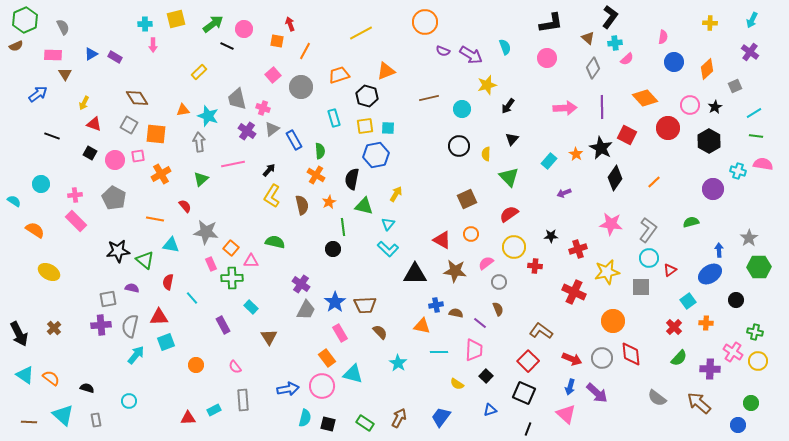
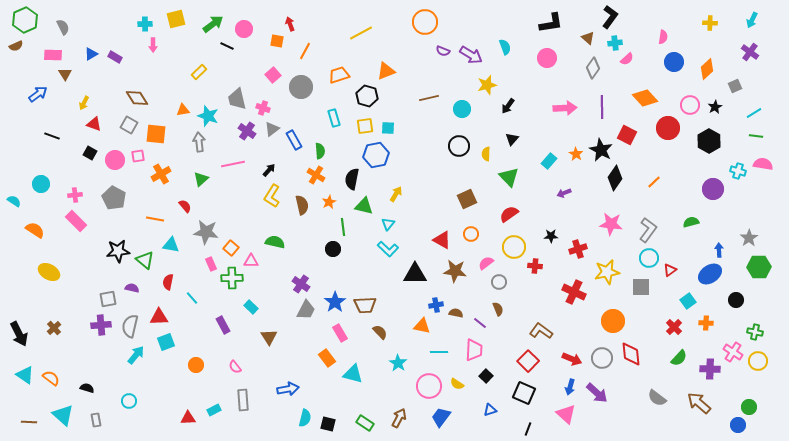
black star at (601, 148): moved 2 px down
pink circle at (322, 386): moved 107 px right
green circle at (751, 403): moved 2 px left, 4 px down
